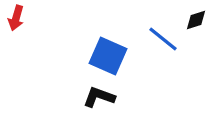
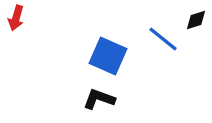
black L-shape: moved 2 px down
